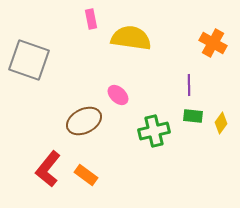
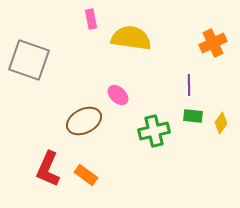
orange cross: rotated 36 degrees clockwise
red L-shape: rotated 15 degrees counterclockwise
